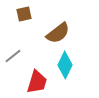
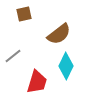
brown semicircle: moved 1 px right, 1 px down
cyan diamond: moved 1 px right, 1 px down
